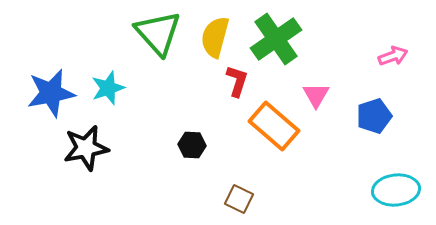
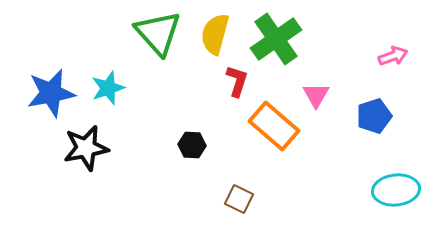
yellow semicircle: moved 3 px up
